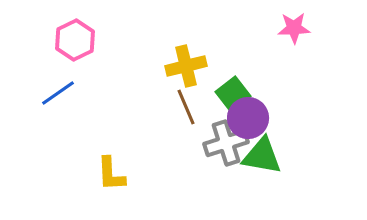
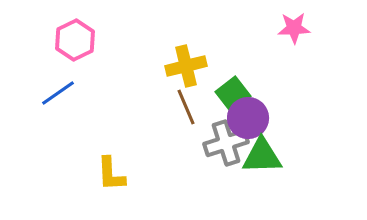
green triangle: rotated 12 degrees counterclockwise
